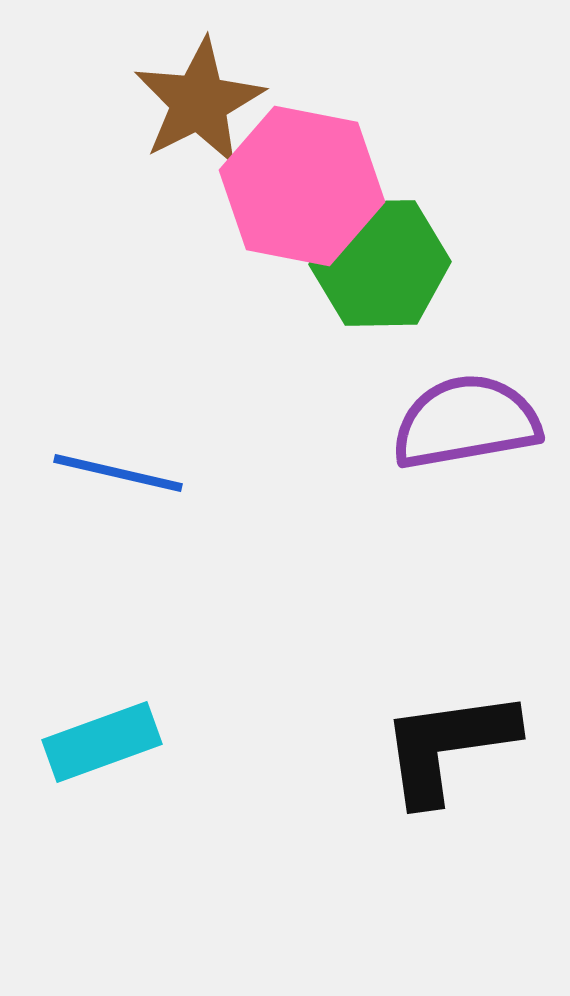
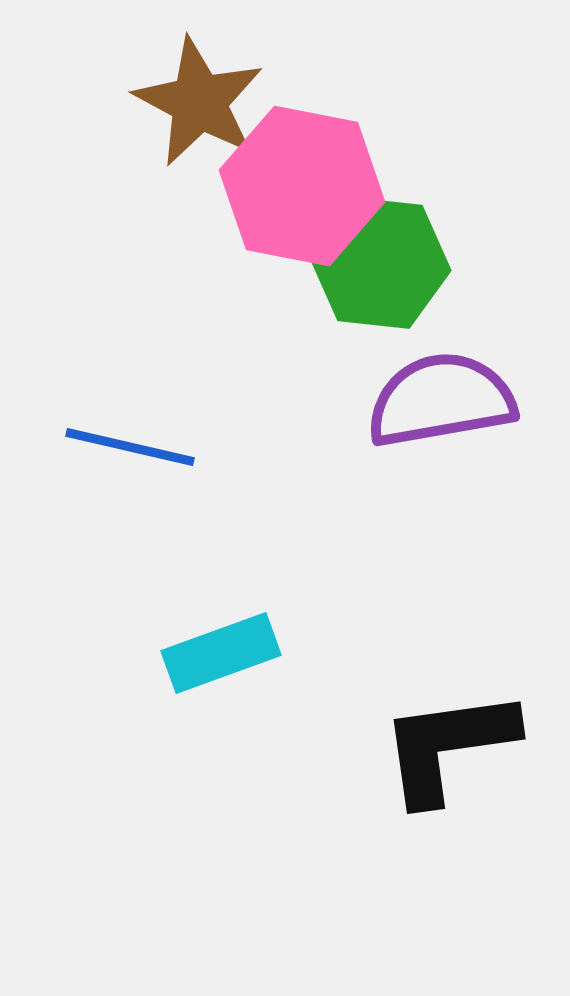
brown star: rotated 17 degrees counterclockwise
green hexagon: rotated 7 degrees clockwise
purple semicircle: moved 25 px left, 22 px up
blue line: moved 12 px right, 26 px up
cyan rectangle: moved 119 px right, 89 px up
